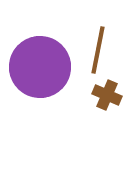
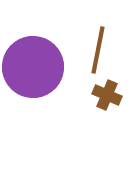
purple circle: moved 7 px left
